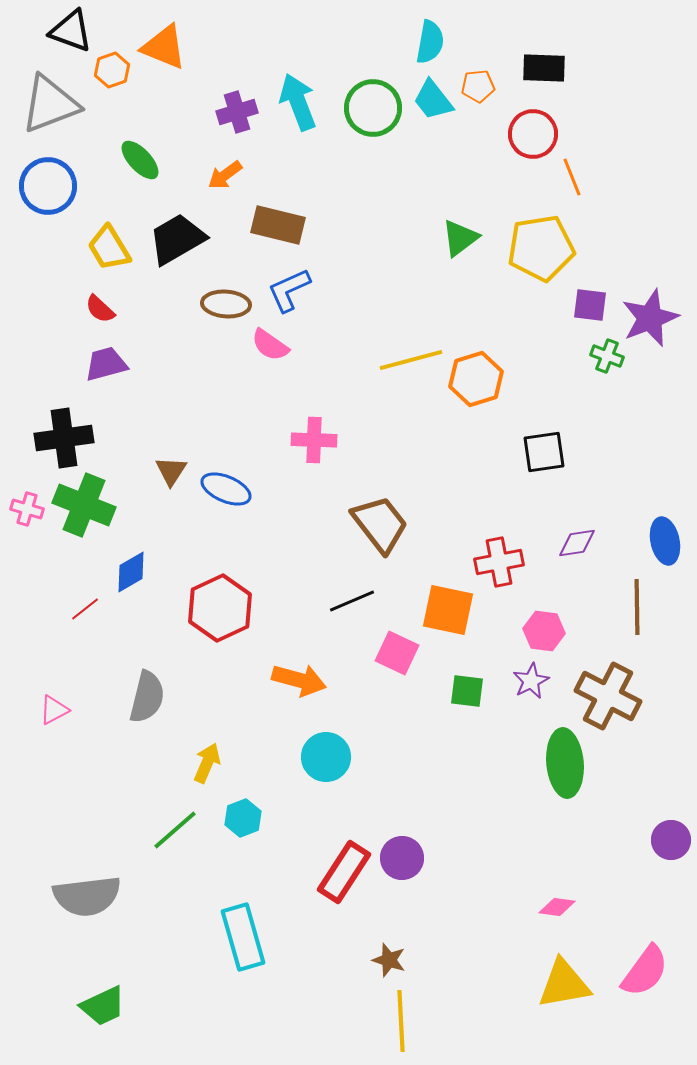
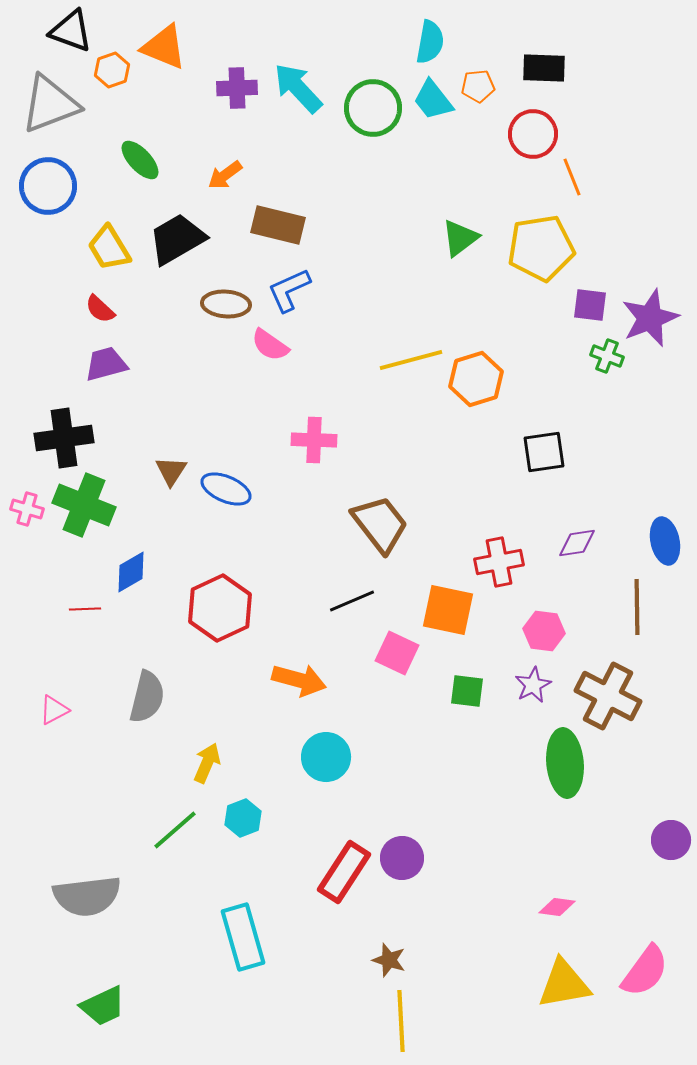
cyan arrow at (298, 102): moved 14 px up; rotated 22 degrees counterclockwise
purple cross at (237, 112): moved 24 px up; rotated 15 degrees clockwise
red line at (85, 609): rotated 36 degrees clockwise
purple star at (531, 681): moved 2 px right, 4 px down
